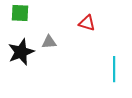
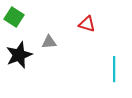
green square: moved 6 px left, 4 px down; rotated 30 degrees clockwise
red triangle: moved 1 px down
black star: moved 2 px left, 3 px down
